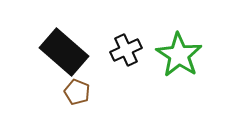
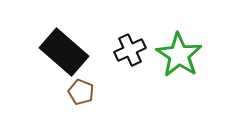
black cross: moved 4 px right
brown pentagon: moved 4 px right
